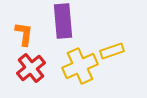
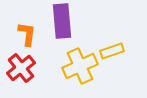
purple rectangle: moved 1 px left
orange L-shape: moved 3 px right
red cross: moved 10 px left
